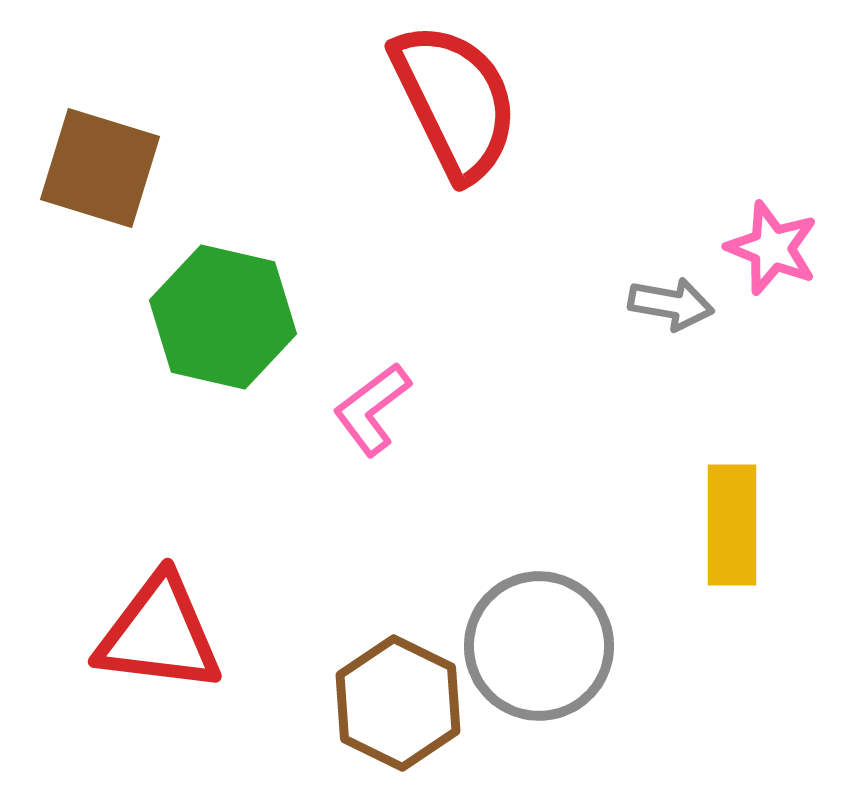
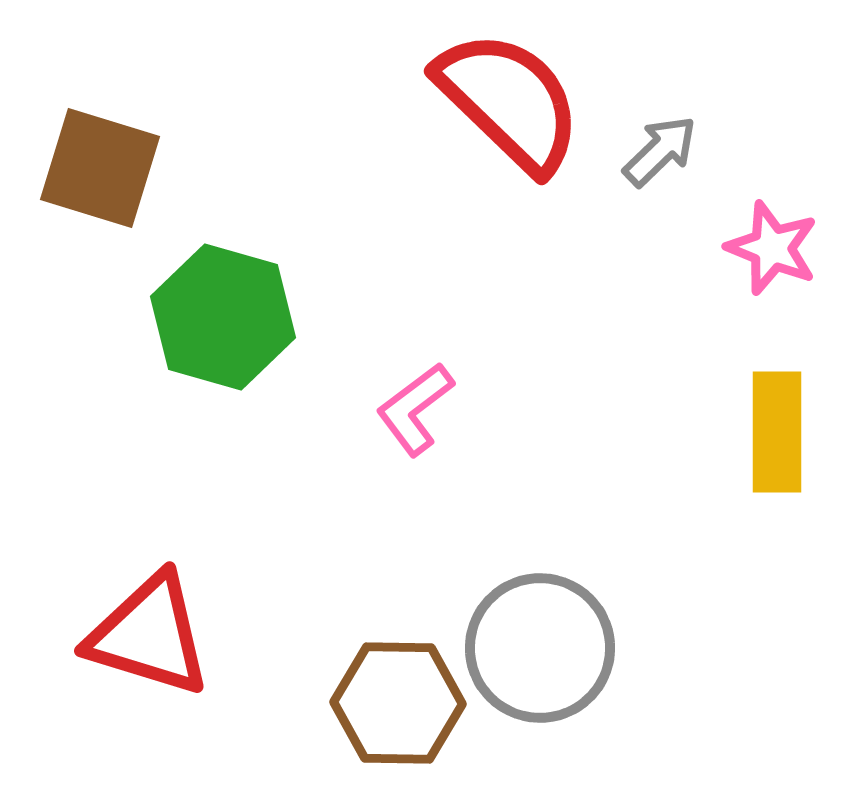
red semicircle: moved 54 px right; rotated 20 degrees counterclockwise
gray arrow: moved 11 px left, 153 px up; rotated 54 degrees counterclockwise
green hexagon: rotated 3 degrees clockwise
pink L-shape: moved 43 px right
yellow rectangle: moved 45 px right, 93 px up
red triangle: moved 10 px left, 1 px down; rotated 10 degrees clockwise
gray circle: moved 1 px right, 2 px down
brown hexagon: rotated 25 degrees counterclockwise
